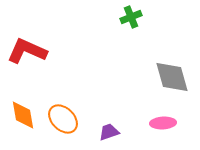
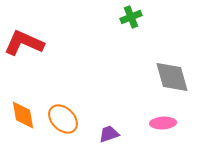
red L-shape: moved 3 px left, 8 px up
purple trapezoid: moved 2 px down
